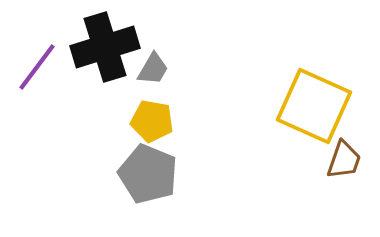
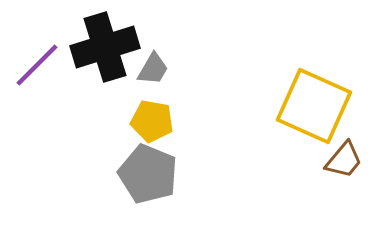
purple line: moved 2 px up; rotated 8 degrees clockwise
brown trapezoid: rotated 21 degrees clockwise
